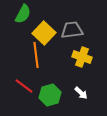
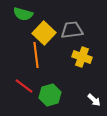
green semicircle: rotated 78 degrees clockwise
white arrow: moved 13 px right, 7 px down
